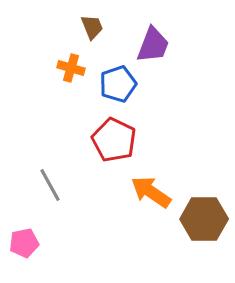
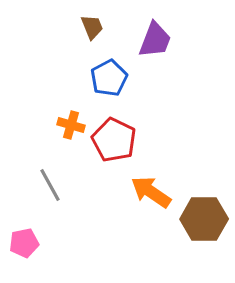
purple trapezoid: moved 2 px right, 5 px up
orange cross: moved 57 px down
blue pentagon: moved 9 px left, 6 px up; rotated 9 degrees counterclockwise
